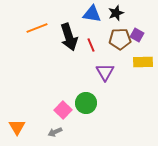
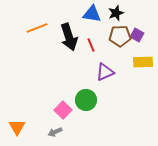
brown pentagon: moved 3 px up
purple triangle: rotated 36 degrees clockwise
green circle: moved 3 px up
